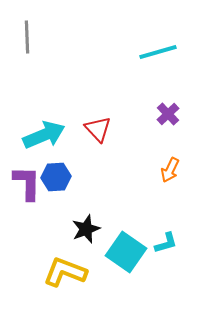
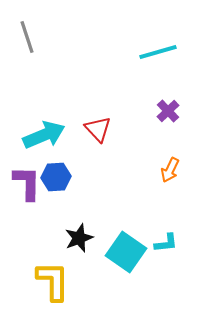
gray line: rotated 16 degrees counterclockwise
purple cross: moved 3 px up
black star: moved 7 px left, 9 px down
cyan L-shape: rotated 10 degrees clockwise
yellow L-shape: moved 12 px left, 9 px down; rotated 69 degrees clockwise
